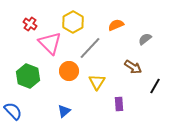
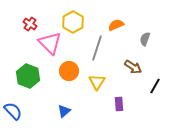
gray semicircle: rotated 32 degrees counterclockwise
gray line: moved 7 px right; rotated 25 degrees counterclockwise
